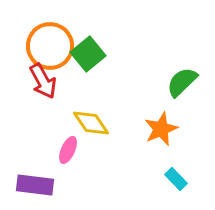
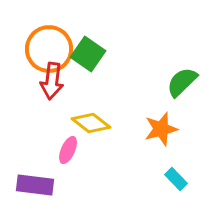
orange circle: moved 1 px left, 3 px down
green square: rotated 16 degrees counterclockwise
red arrow: moved 9 px right; rotated 36 degrees clockwise
yellow diamond: rotated 18 degrees counterclockwise
orange star: rotated 8 degrees clockwise
